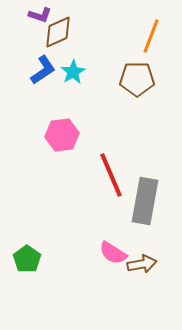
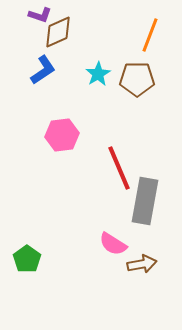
orange line: moved 1 px left, 1 px up
cyan star: moved 25 px right, 2 px down
red line: moved 8 px right, 7 px up
pink semicircle: moved 9 px up
